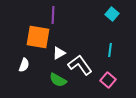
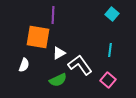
green semicircle: rotated 54 degrees counterclockwise
